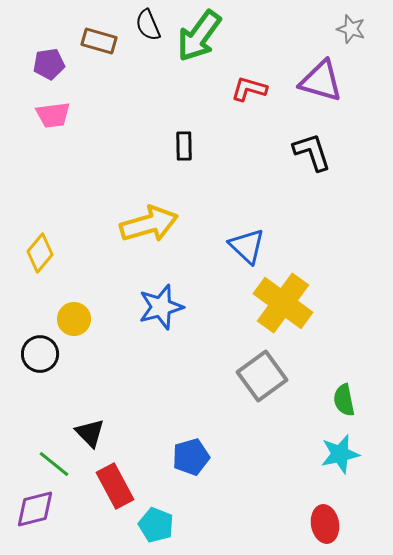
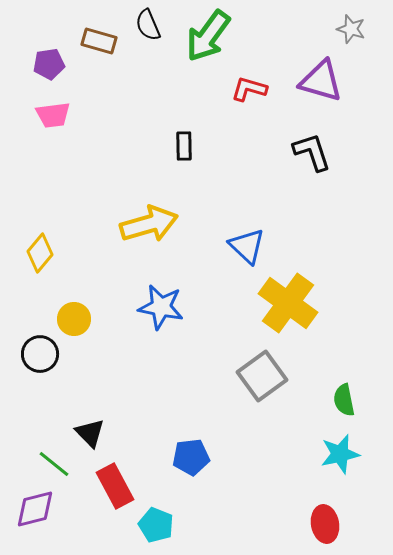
green arrow: moved 9 px right
yellow cross: moved 5 px right
blue star: rotated 27 degrees clockwise
blue pentagon: rotated 9 degrees clockwise
